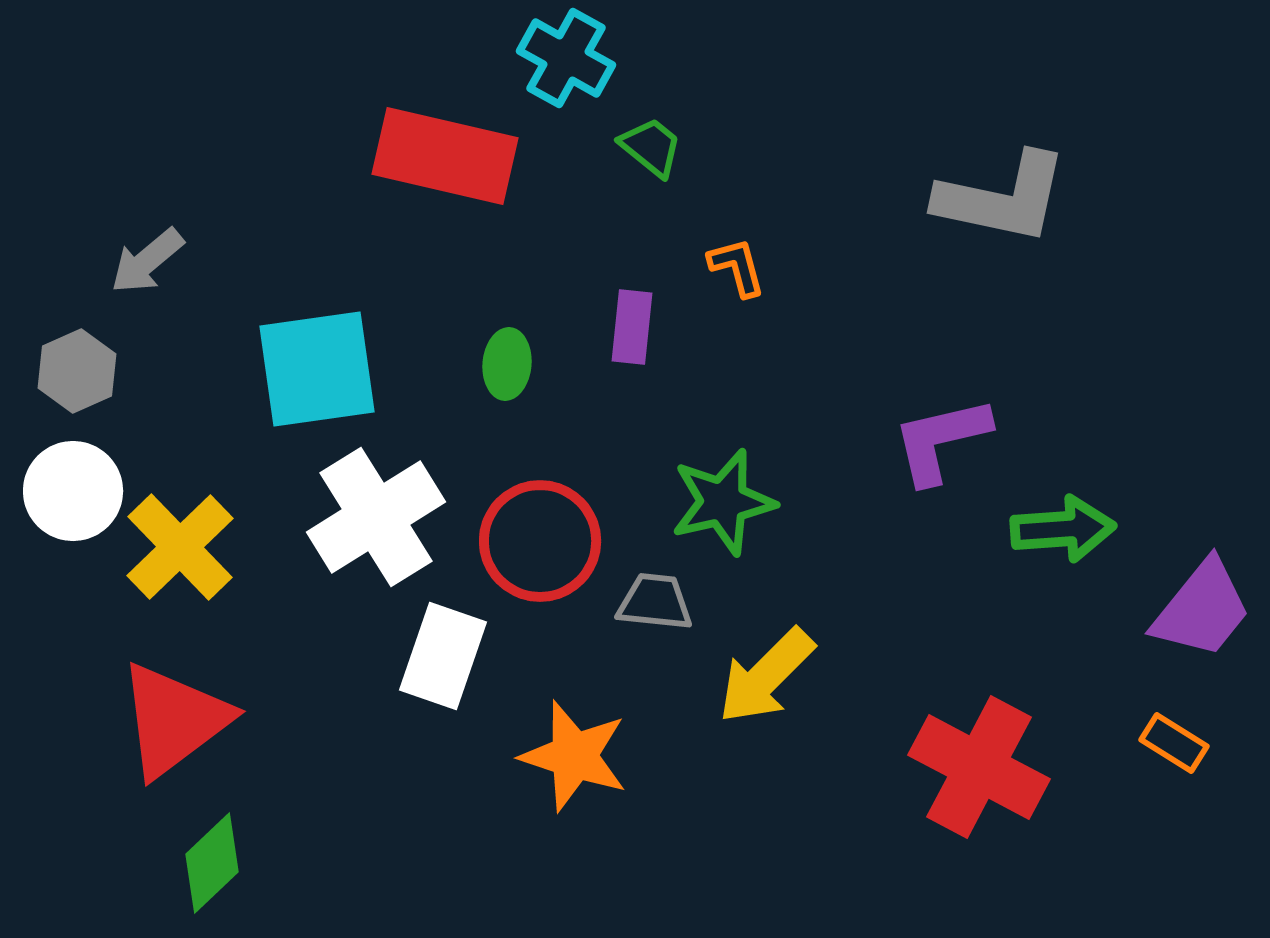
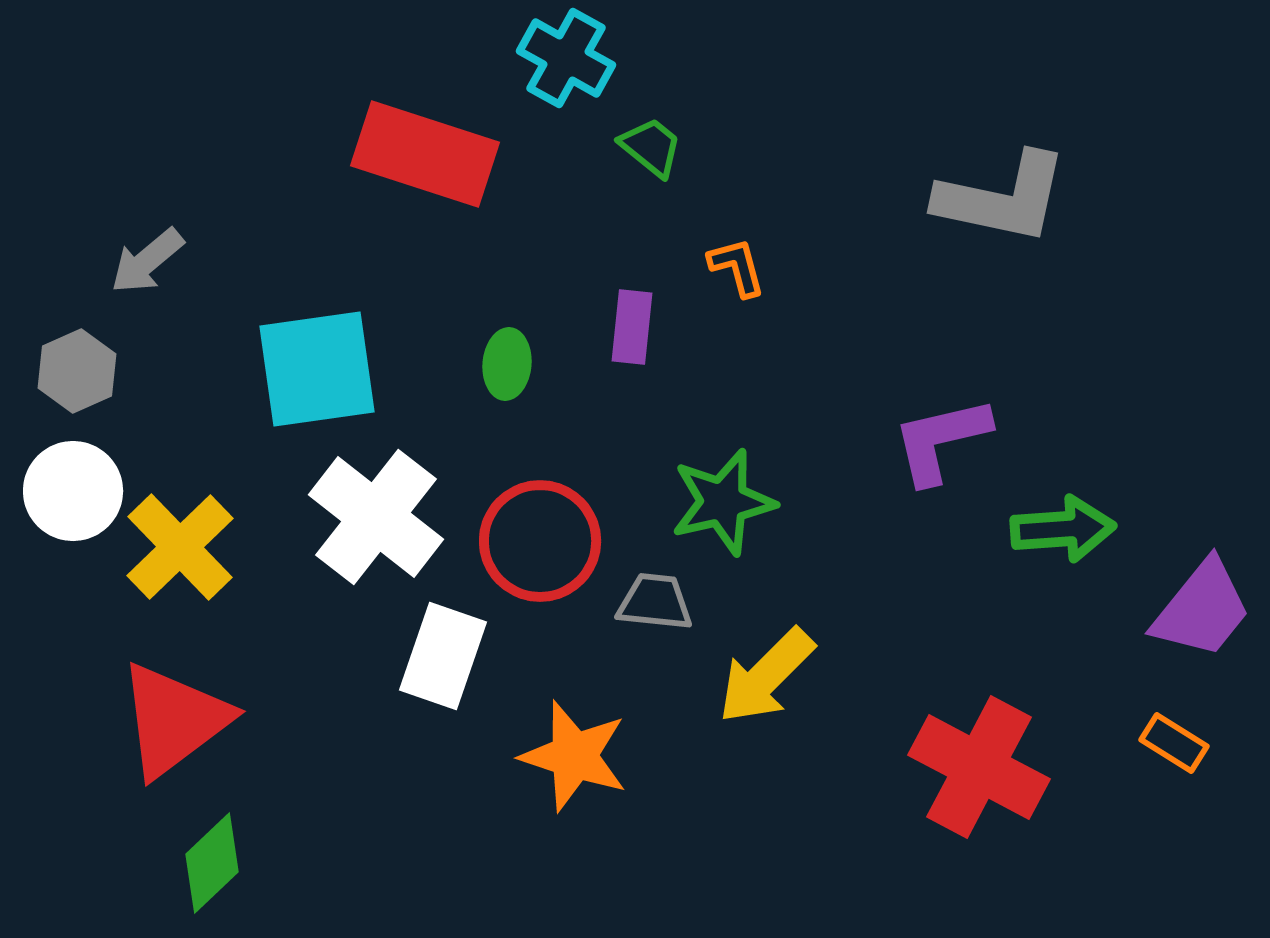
red rectangle: moved 20 px left, 2 px up; rotated 5 degrees clockwise
white cross: rotated 20 degrees counterclockwise
